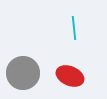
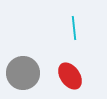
red ellipse: rotated 32 degrees clockwise
